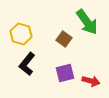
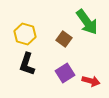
yellow hexagon: moved 4 px right
black L-shape: rotated 20 degrees counterclockwise
purple square: rotated 18 degrees counterclockwise
